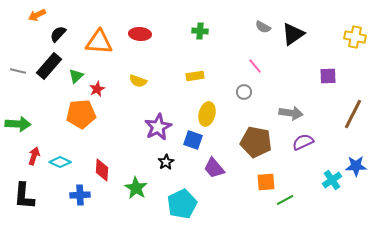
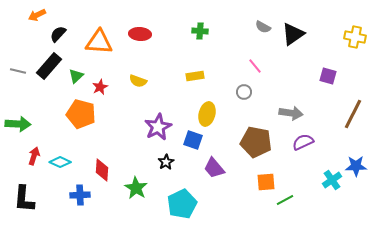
purple square: rotated 18 degrees clockwise
red star: moved 3 px right, 2 px up
orange pentagon: rotated 20 degrees clockwise
black L-shape: moved 3 px down
